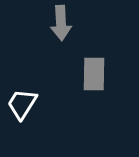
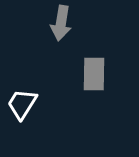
gray arrow: rotated 12 degrees clockwise
